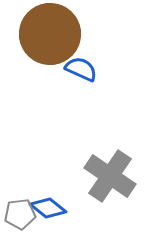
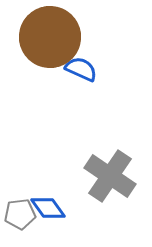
brown circle: moved 3 px down
blue diamond: rotated 15 degrees clockwise
